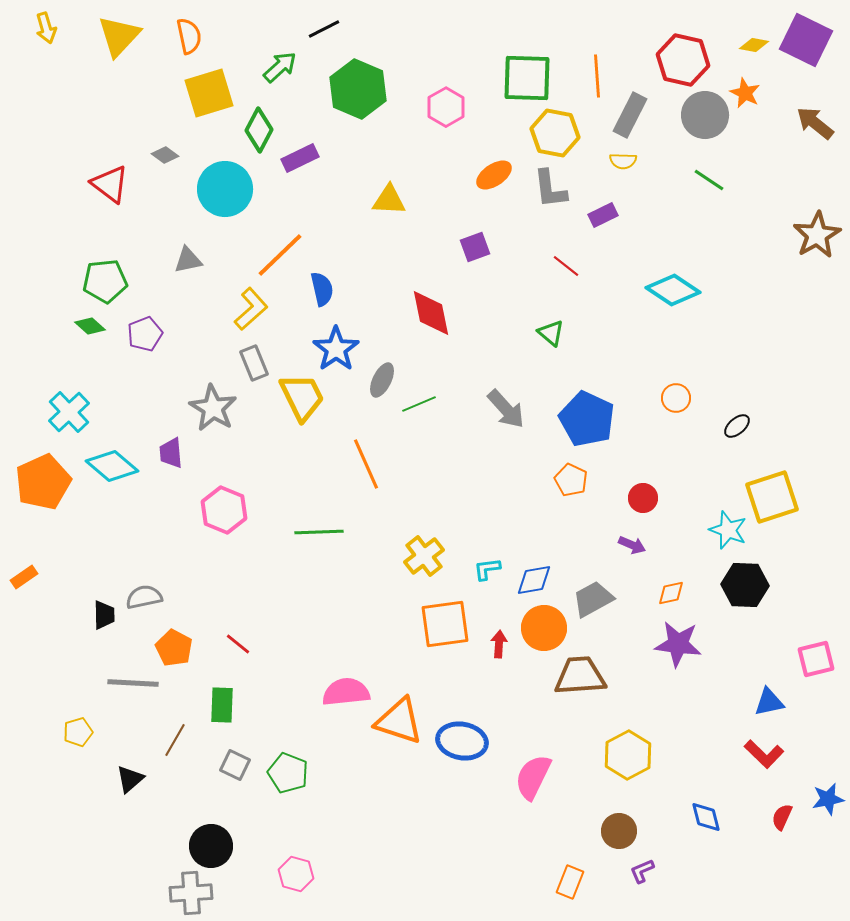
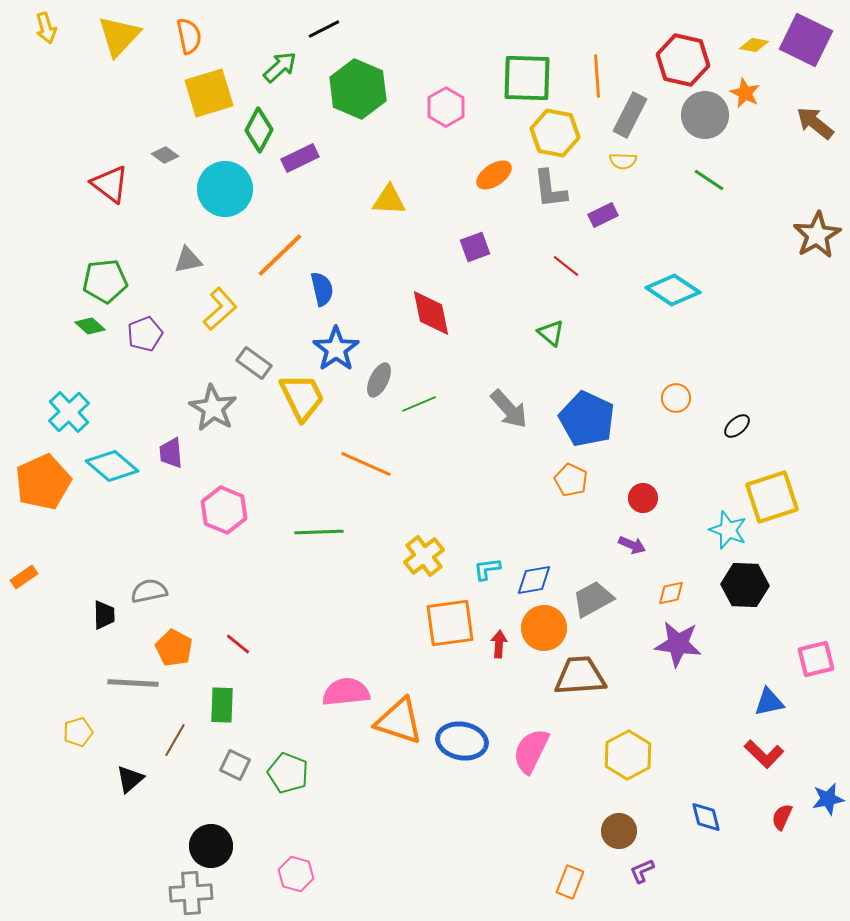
yellow L-shape at (251, 309): moved 31 px left
gray rectangle at (254, 363): rotated 32 degrees counterclockwise
gray ellipse at (382, 380): moved 3 px left
gray arrow at (506, 409): moved 3 px right
orange line at (366, 464): rotated 42 degrees counterclockwise
gray semicircle at (144, 597): moved 5 px right, 6 px up
orange square at (445, 624): moved 5 px right, 1 px up
pink semicircle at (533, 777): moved 2 px left, 26 px up
